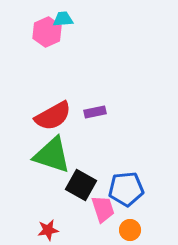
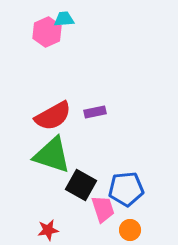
cyan trapezoid: moved 1 px right
